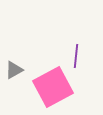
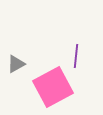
gray triangle: moved 2 px right, 6 px up
